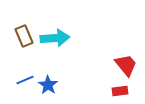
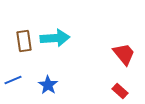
brown rectangle: moved 5 px down; rotated 15 degrees clockwise
red trapezoid: moved 2 px left, 11 px up
blue line: moved 12 px left
red rectangle: rotated 49 degrees clockwise
